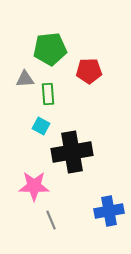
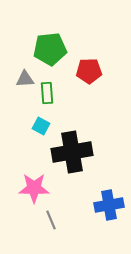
green rectangle: moved 1 px left, 1 px up
pink star: moved 2 px down
blue cross: moved 6 px up
